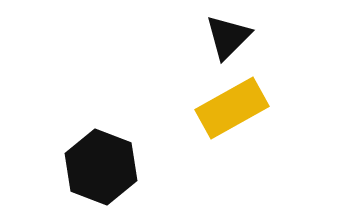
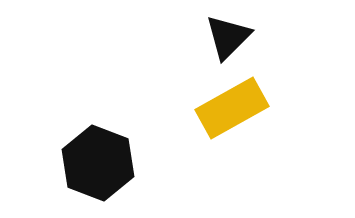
black hexagon: moved 3 px left, 4 px up
